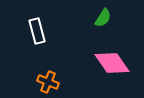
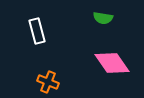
green semicircle: rotated 66 degrees clockwise
